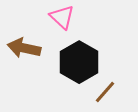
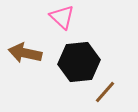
brown arrow: moved 1 px right, 5 px down
black hexagon: rotated 24 degrees clockwise
